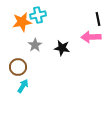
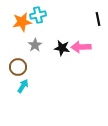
pink arrow: moved 10 px left, 10 px down
